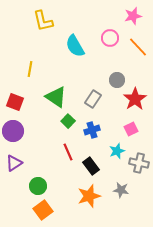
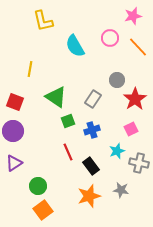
green square: rotated 24 degrees clockwise
